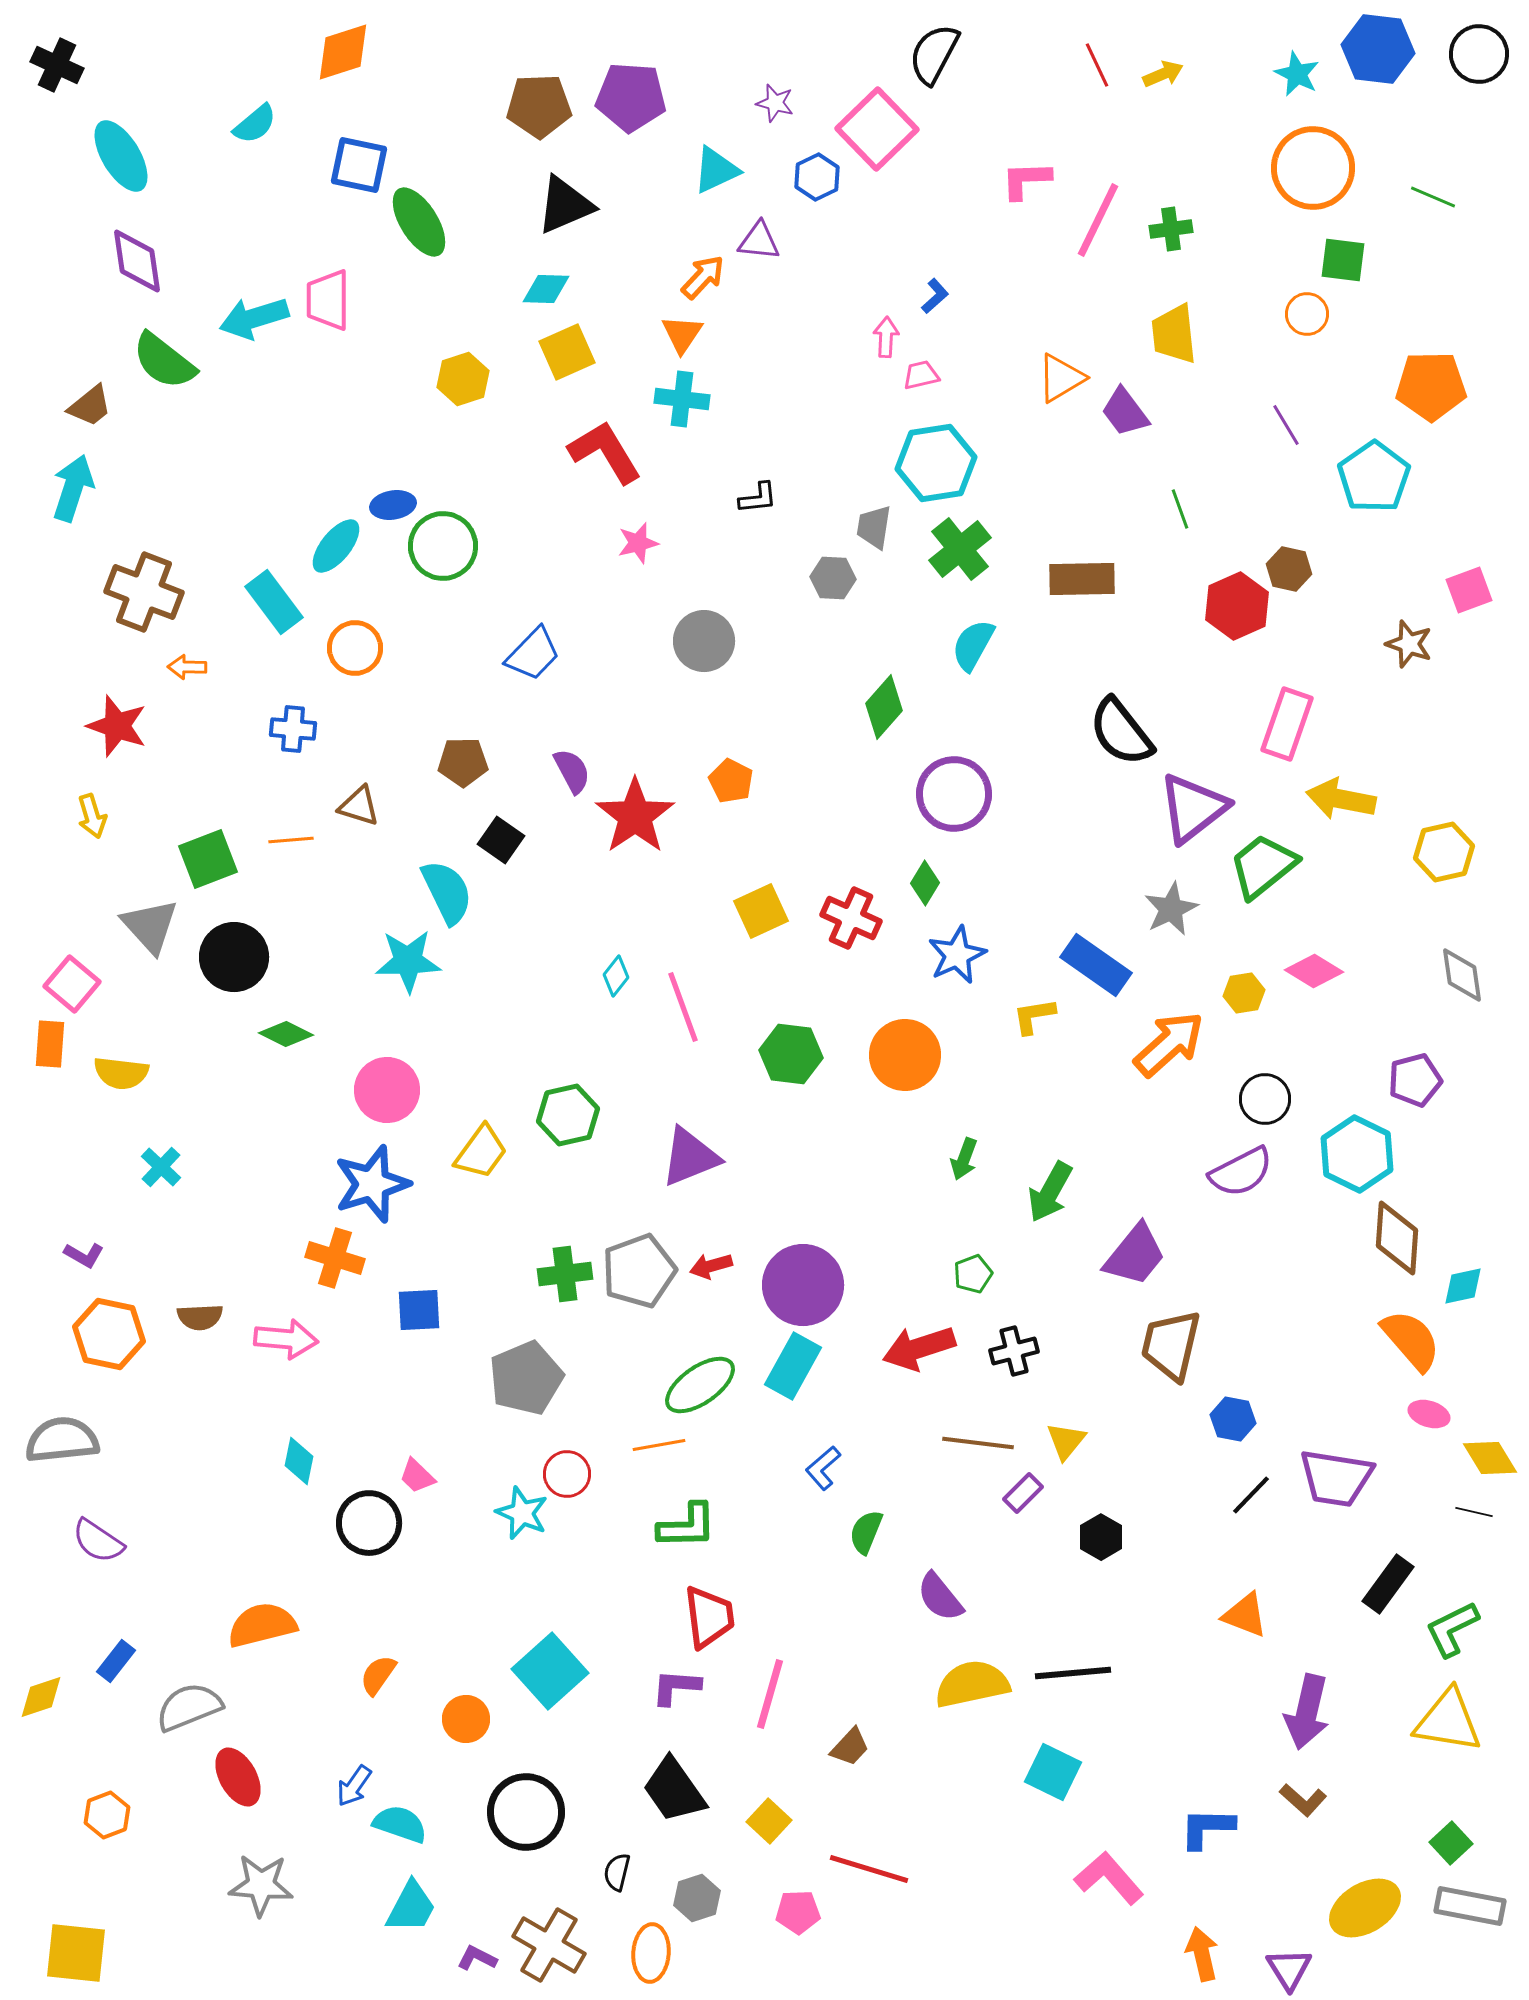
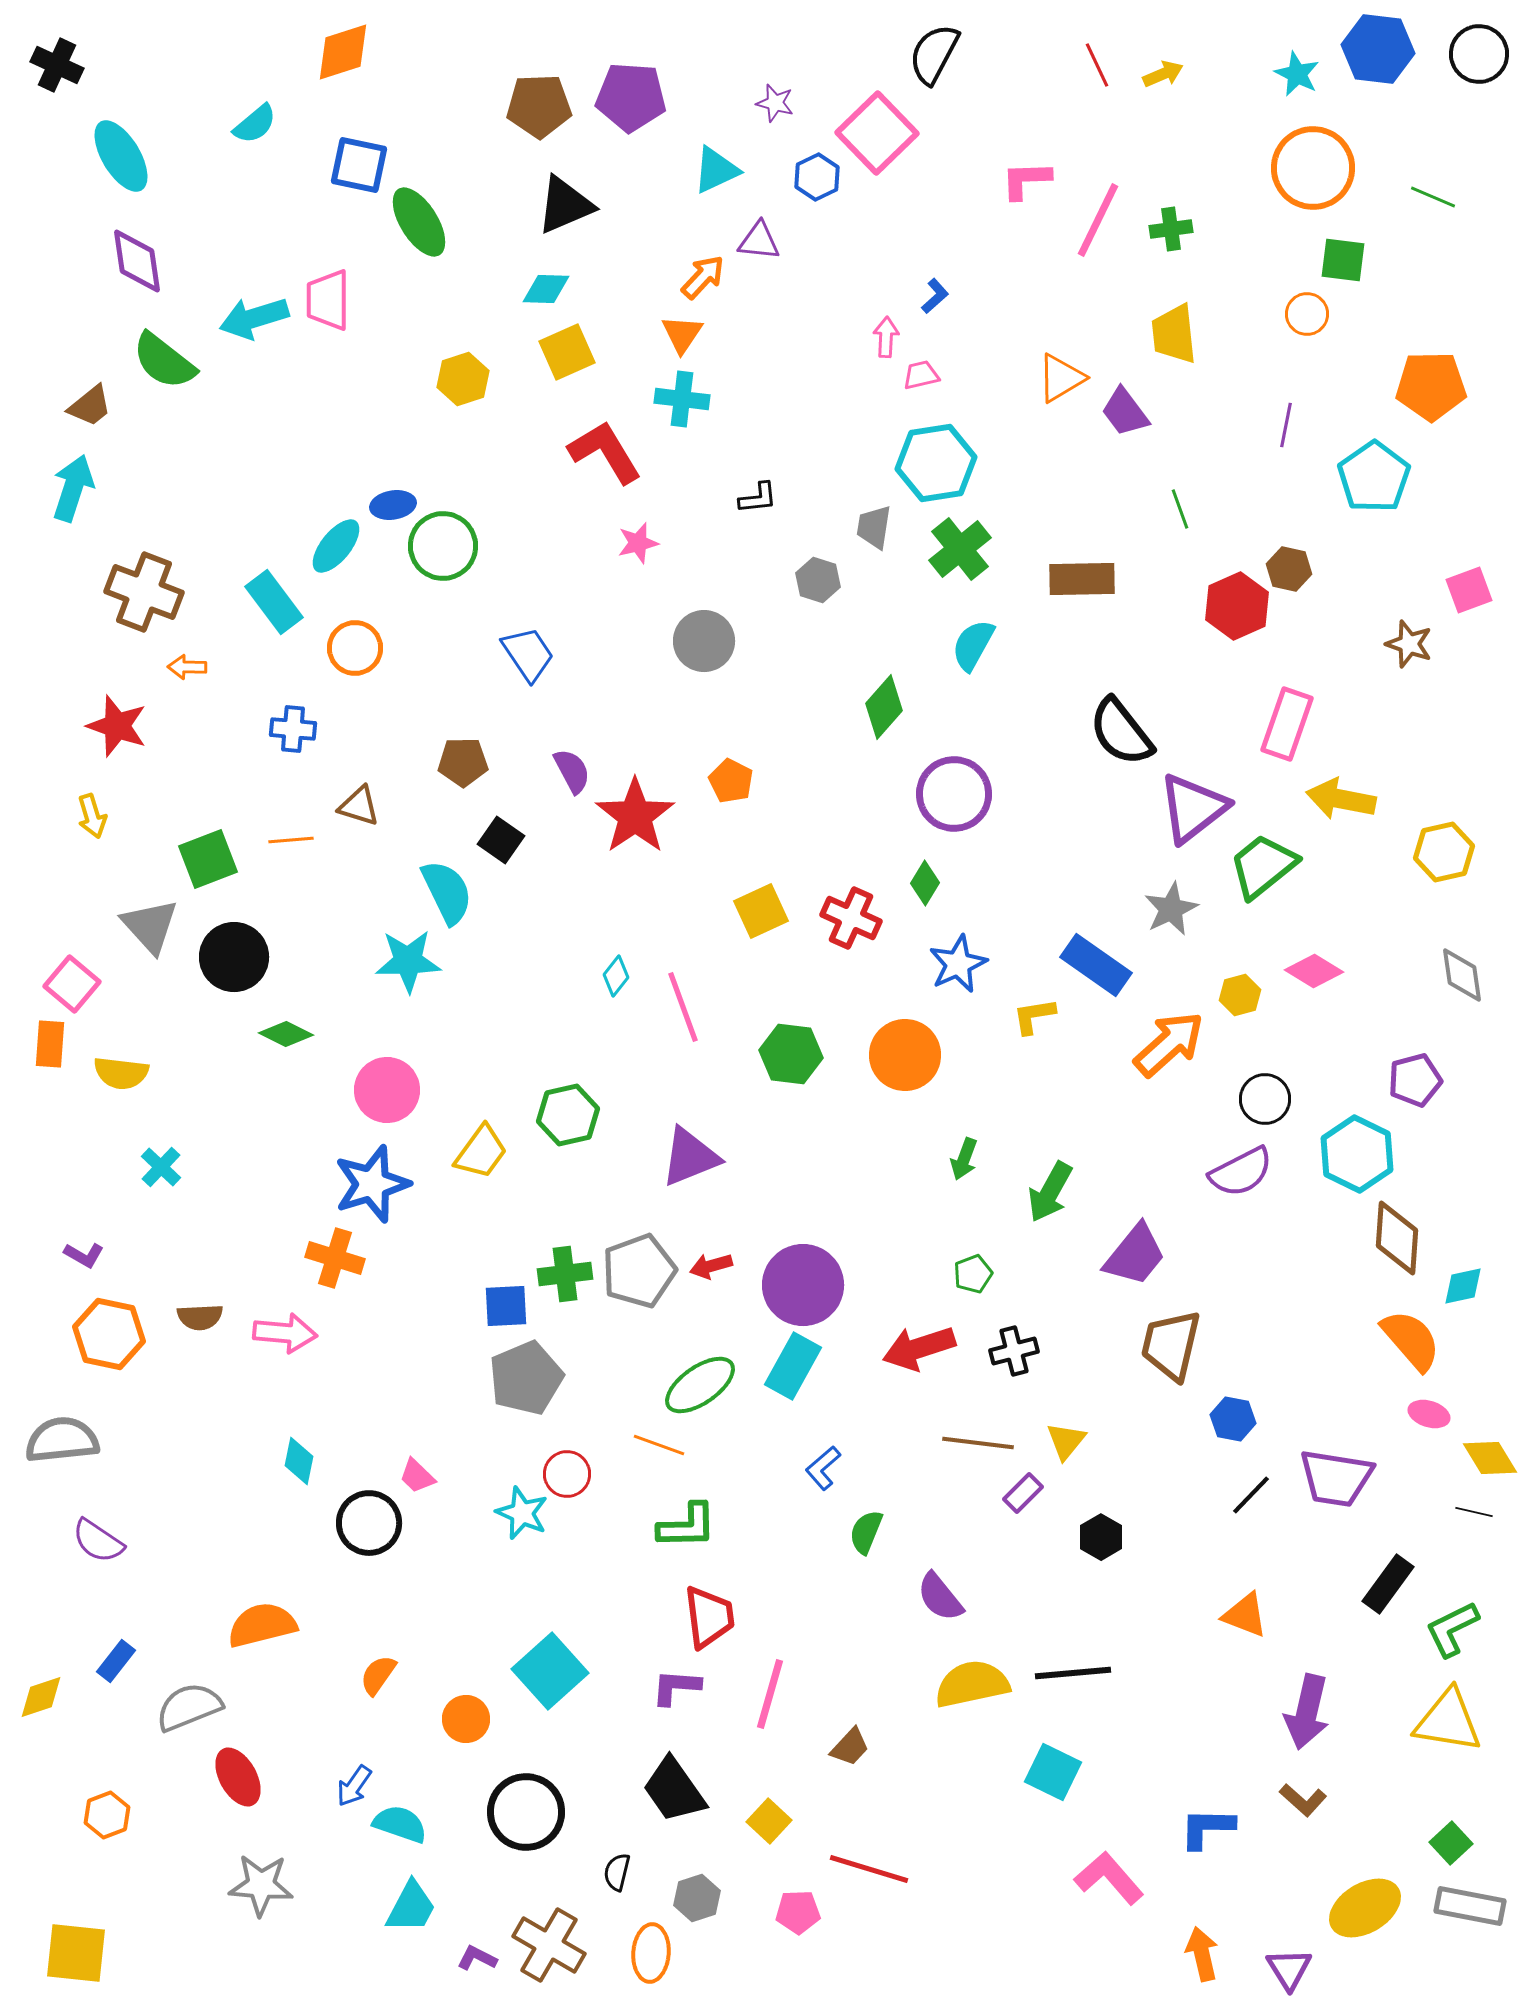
pink square at (877, 129): moved 4 px down
purple line at (1286, 425): rotated 42 degrees clockwise
gray hexagon at (833, 578): moved 15 px left, 2 px down; rotated 15 degrees clockwise
blue trapezoid at (533, 654): moved 5 px left; rotated 78 degrees counterclockwise
blue star at (957, 955): moved 1 px right, 9 px down
yellow hexagon at (1244, 993): moved 4 px left, 2 px down; rotated 6 degrees counterclockwise
blue square at (419, 1310): moved 87 px right, 4 px up
pink arrow at (286, 1339): moved 1 px left, 6 px up
orange line at (659, 1445): rotated 30 degrees clockwise
